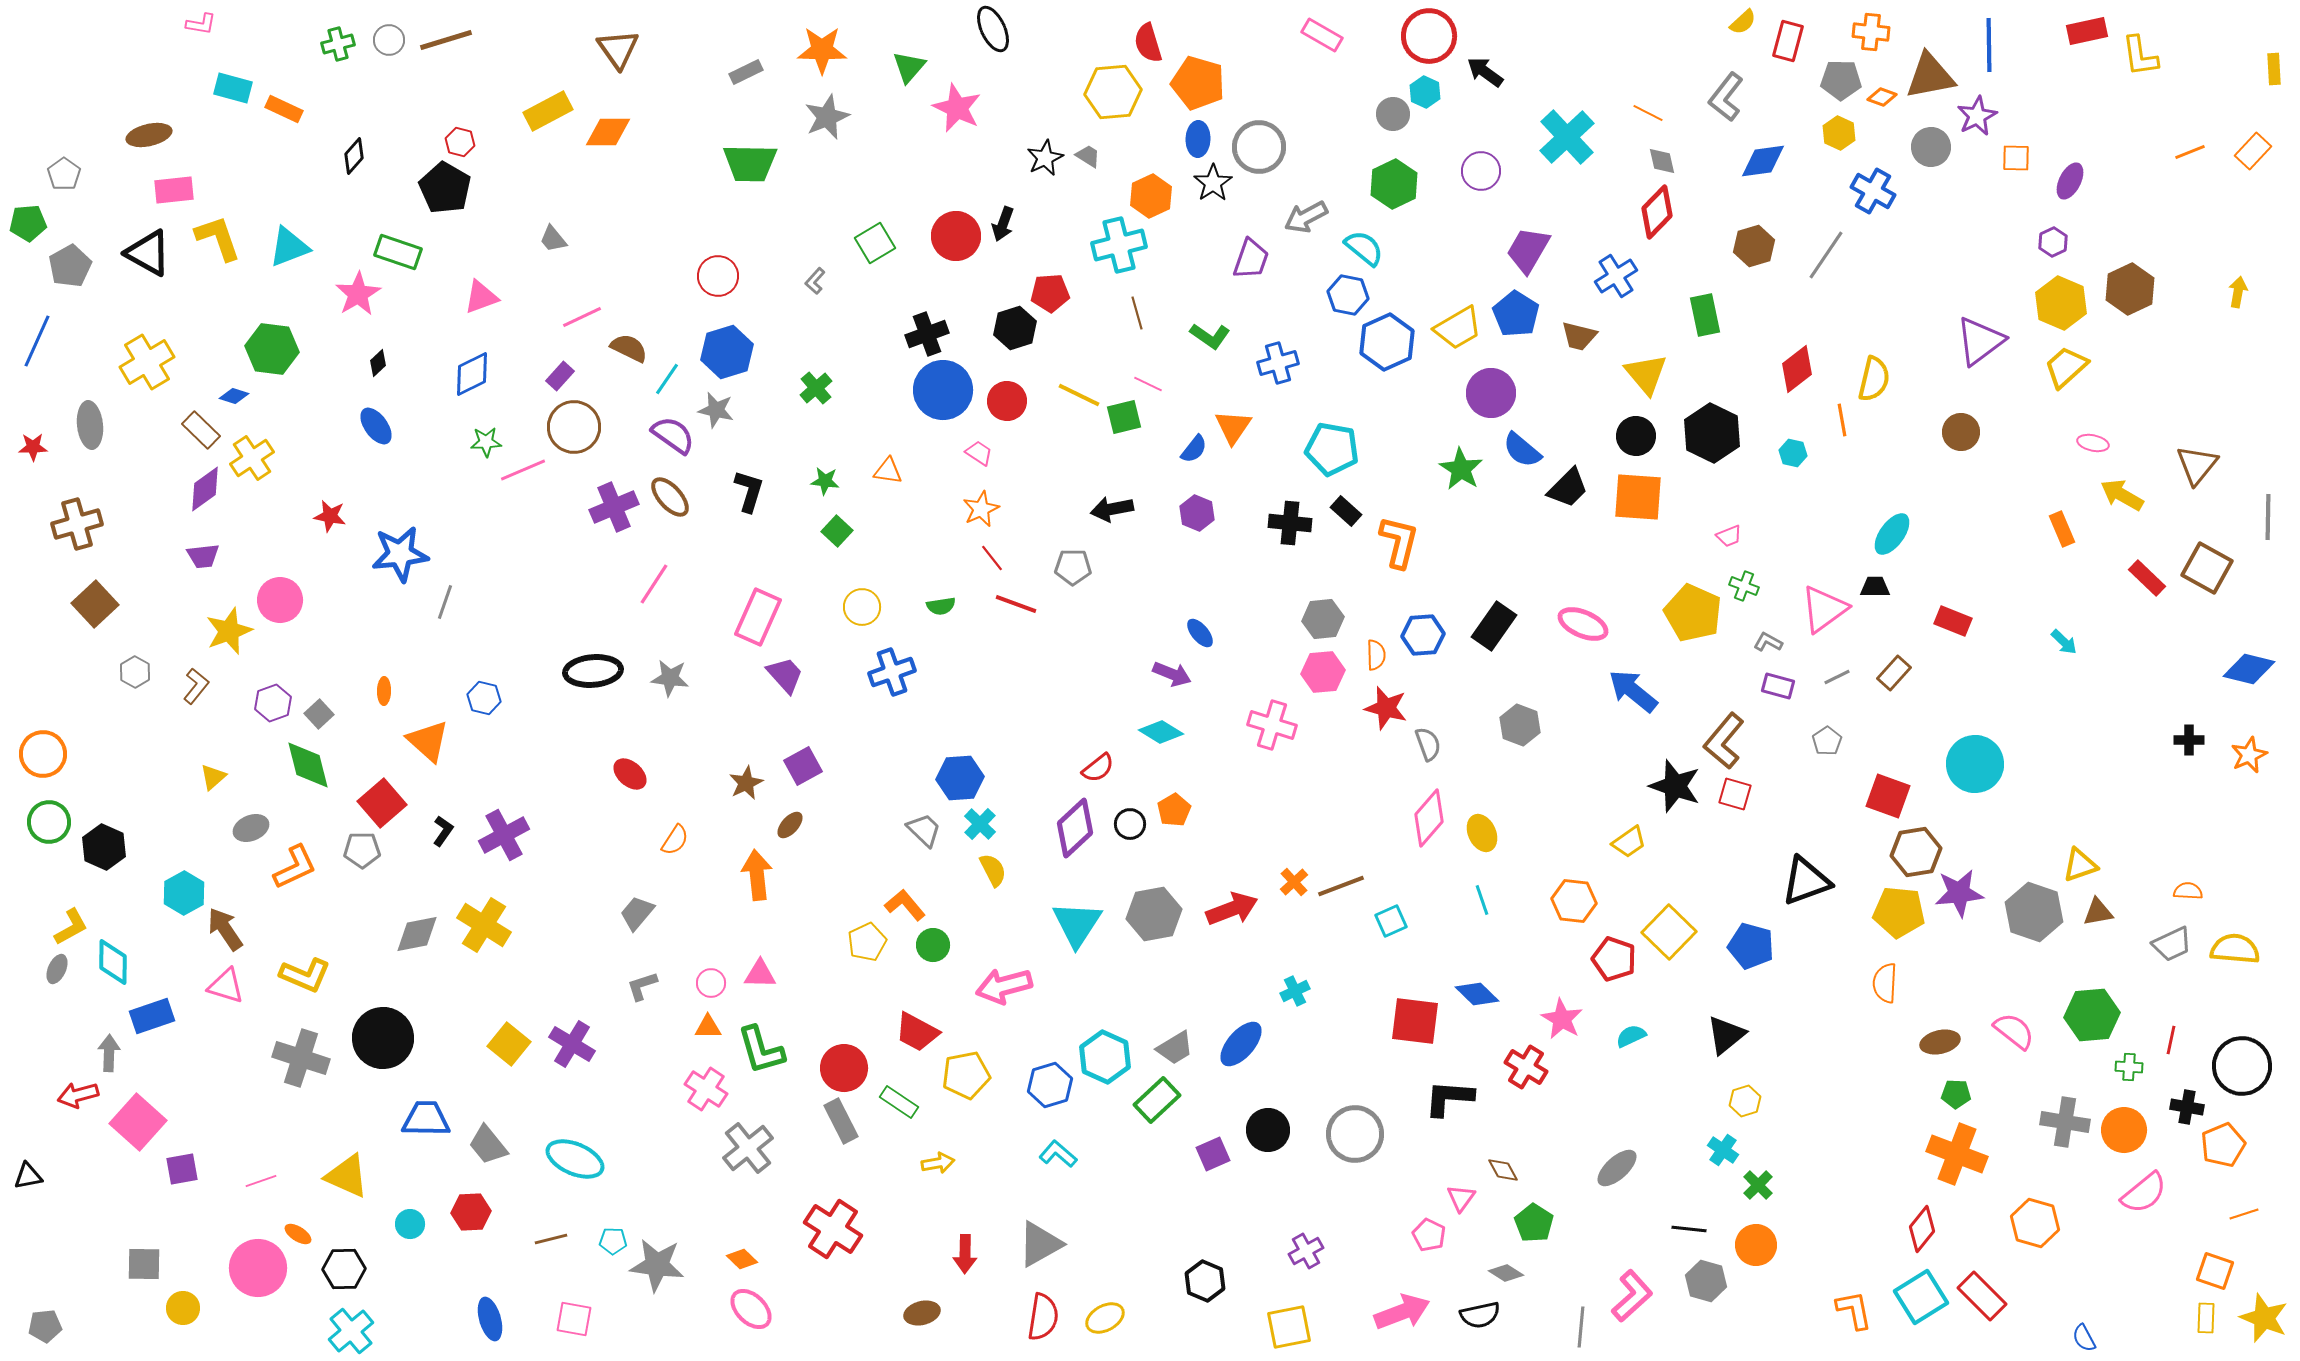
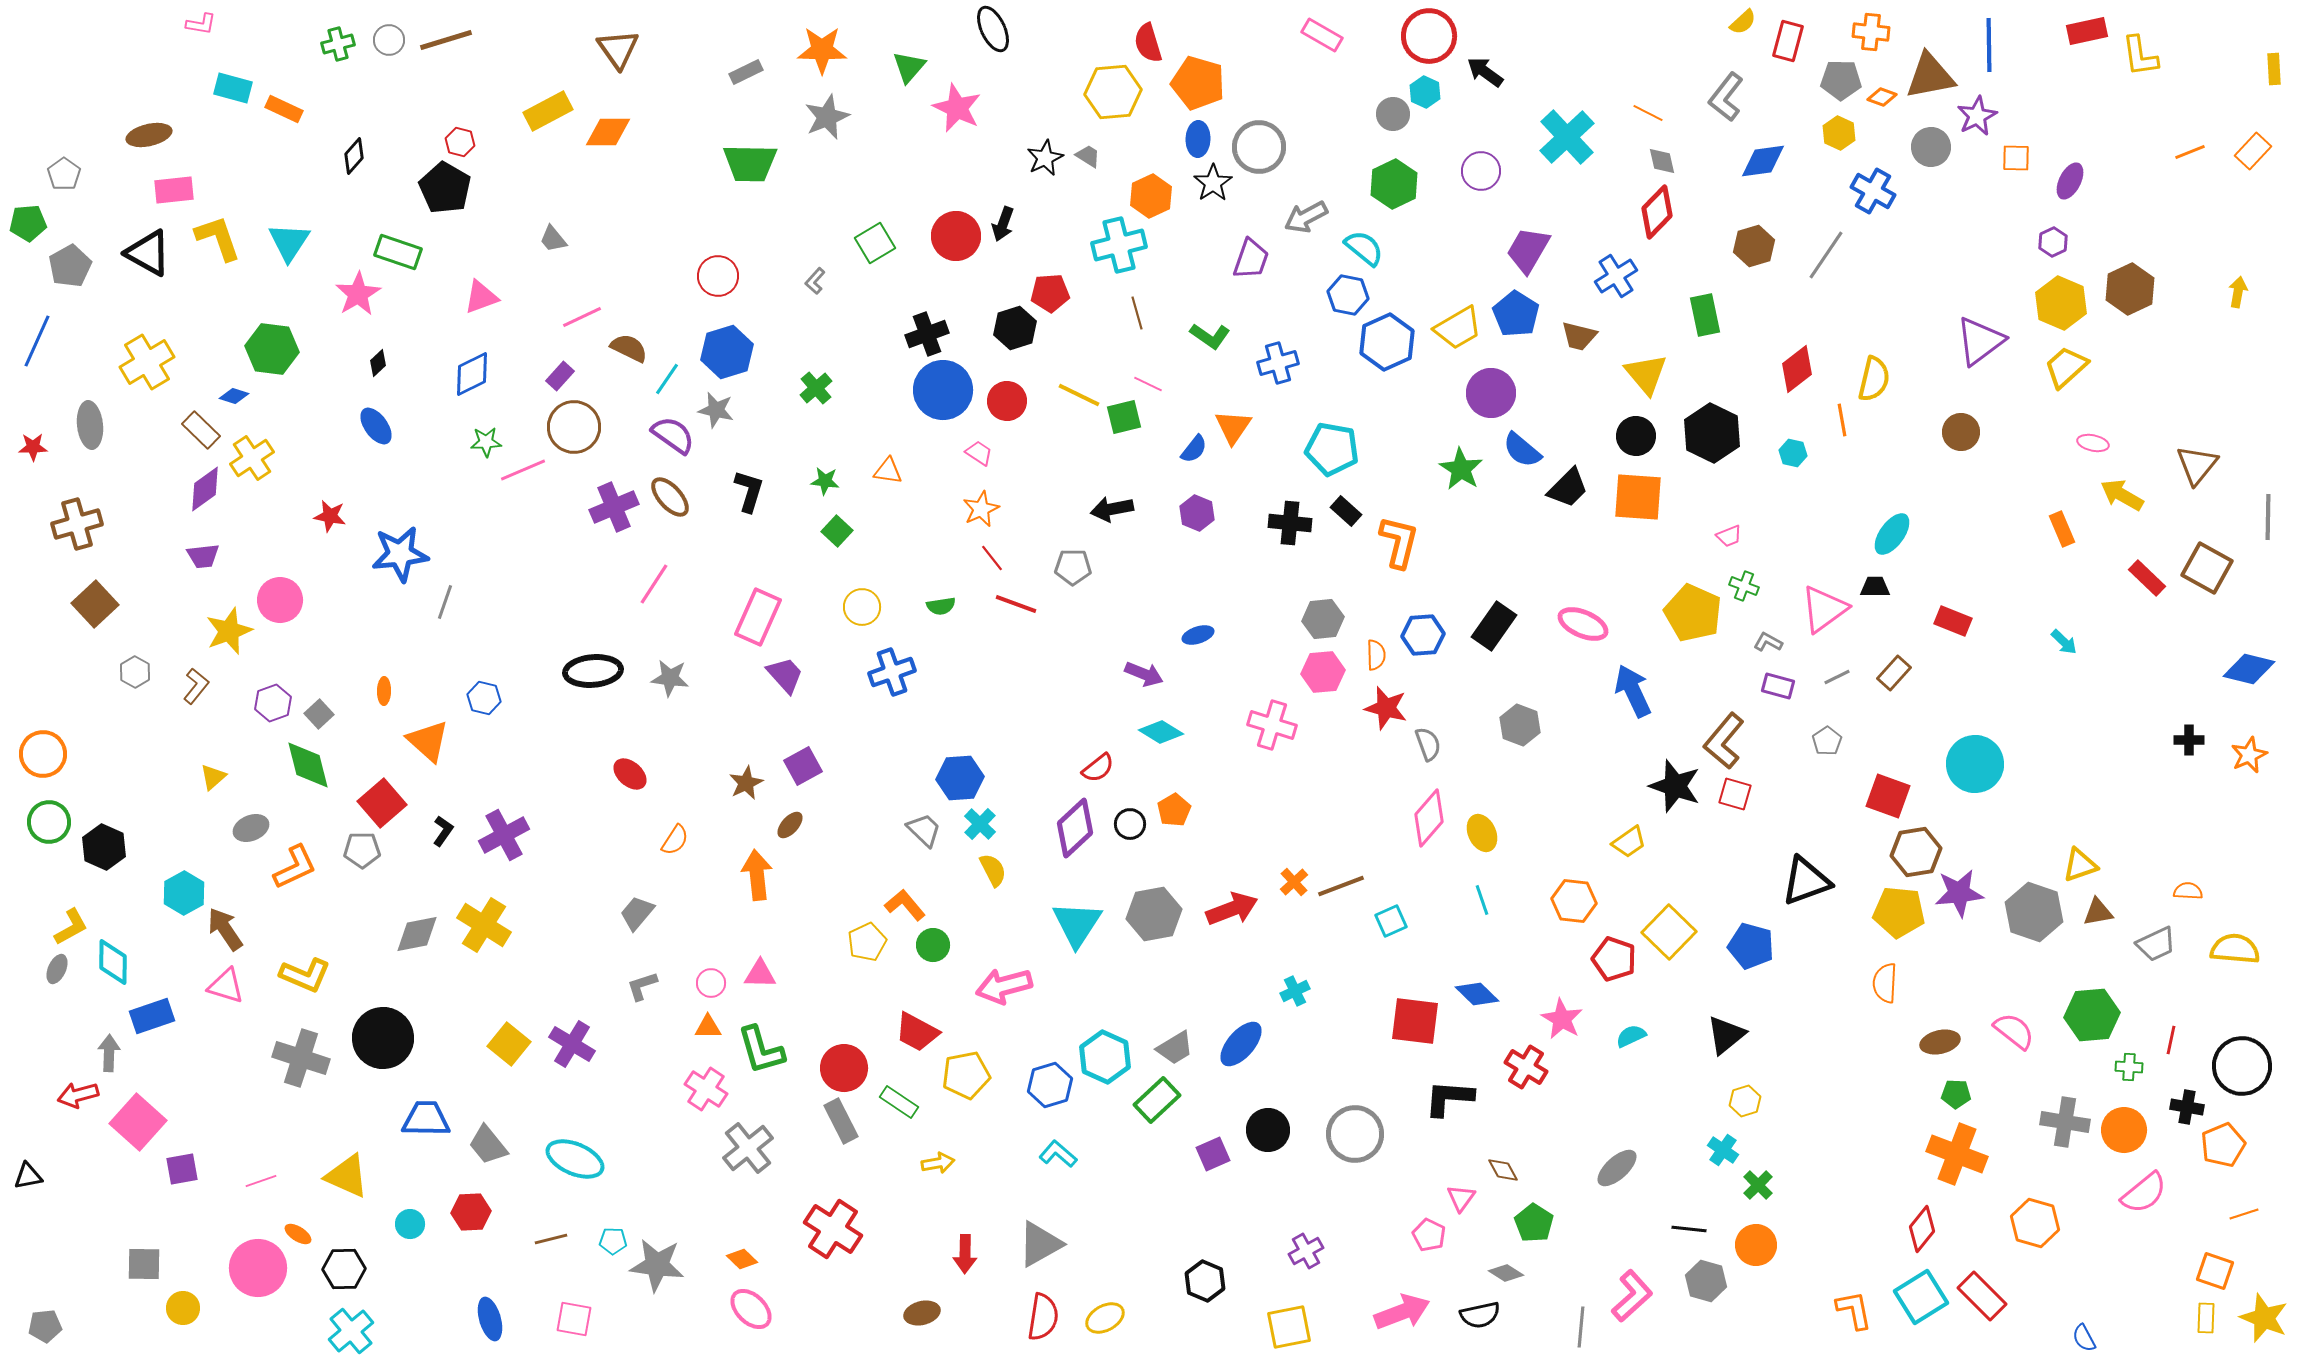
cyan triangle at (289, 247): moved 5 px up; rotated 36 degrees counterclockwise
blue ellipse at (1200, 633): moved 2 px left, 2 px down; rotated 68 degrees counterclockwise
purple arrow at (1172, 674): moved 28 px left
blue arrow at (1633, 691): rotated 26 degrees clockwise
gray trapezoid at (2172, 944): moved 16 px left
